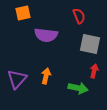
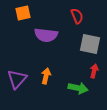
red semicircle: moved 2 px left
